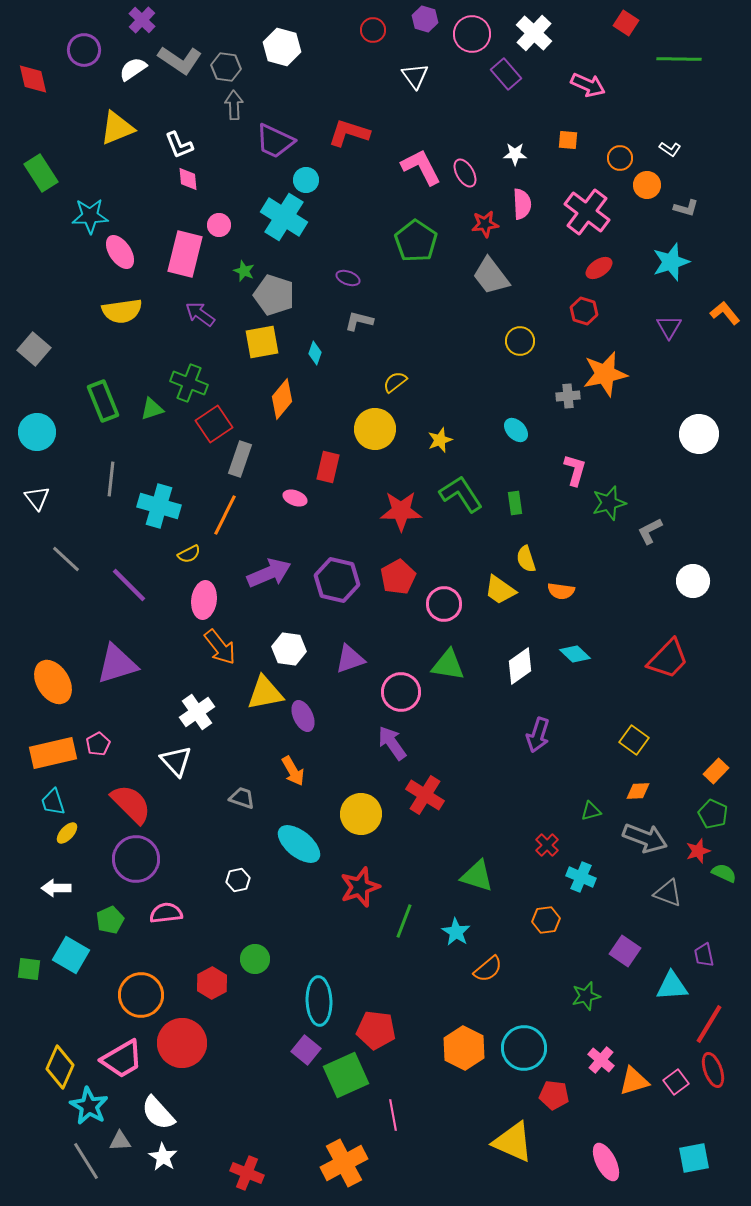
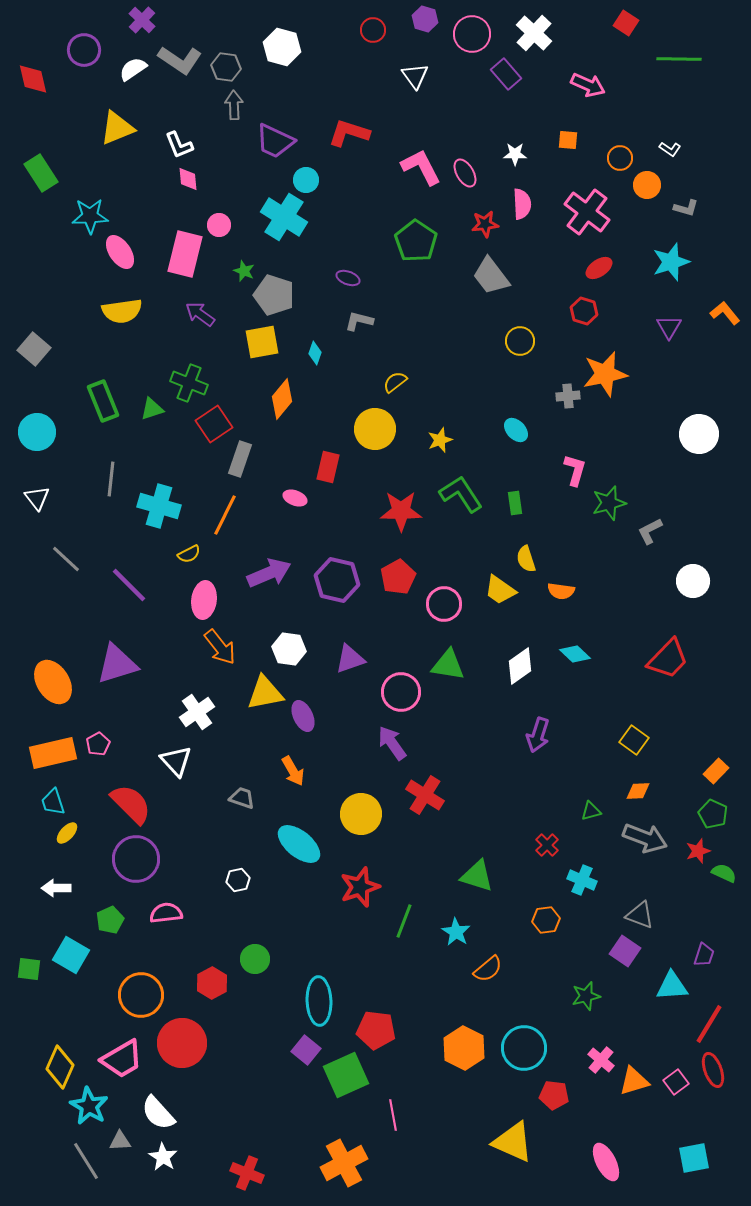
cyan cross at (581, 877): moved 1 px right, 3 px down
gray triangle at (668, 893): moved 28 px left, 22 px down
purple trapezoid at (704, 955): rotated 150 degrees counterclockwise
